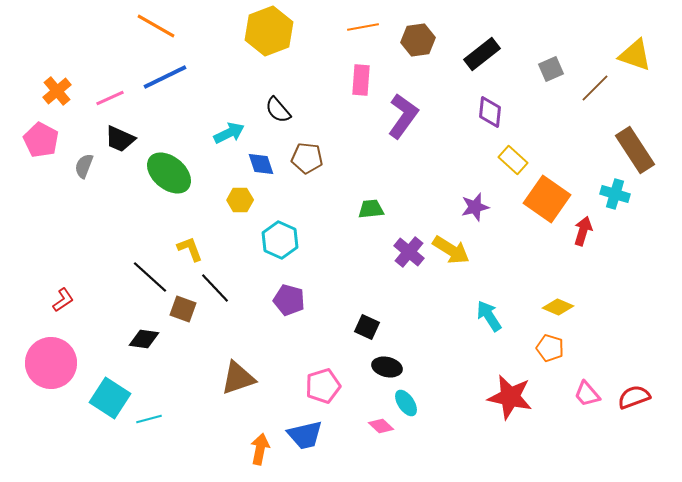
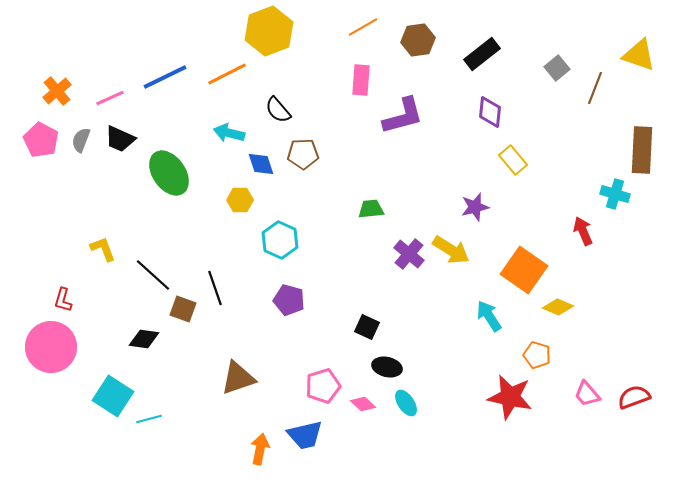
orange line at (156, 26): moved 71 px right, 48 px down; rotated 57 degrees counterclockwise
orange line at (363, 27): rotated 20 degrees counterclockwise
yellow triangle at (635, 55): moved 4 px right
gray square at (551, 69): moved 6 px right, 1 px up; rotated 15 degrees counterclockwise
brown line at (595, 88): rotated 24 degrees counterclockwise
purple L-shape at (403, 116): rotated 39 degrees clockwise
cyan arrow at (229, 133): rotated 140 degrees counterclockwise
brown rectangle at (635, 150): moved 7 px right; rotated 36 degrees clockwise
brown pentagon at (307, 158): moved 4 px left, 4 px up; rotated 8 degrees counterclockwise
yellow rectangle at (513, 160): rotated 8 degrees clockwise
gray semicircle at (84, 166): moved 3 px left, 26 px up
green ellipse at (169, 173): rotated 15 degrees clockwise
orange square at (547, 199): moved 23 px left, 71 px down
red arrow at (583, 231): rotated 40 degrees counterclockwise
yellow L-shape at (190, 249): moved 87 px left
purple cross at (409, 252): moved 2 px down
black line at (150, 277): moved 3 px right, 2 px up
black line at (215, 288): rotated 24 degrees clockwise
red L-shape at (63, 300): rotated 140 degrees clockwise
orange pentagon at (550, 348): moved 13 px left, 7 px down
pink circle at (51, 363): moved 16 px up
cyan square at (110, 398): moved 3 px right, 2 px up
pink diamond at (381, 426): moved 18 px left, 22 px up
